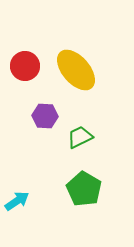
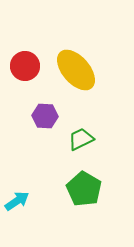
green trapezoid: moved 1 px right, 2 px down
